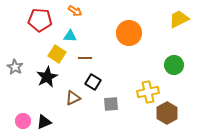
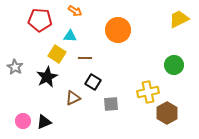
orange circle: moved 11 px left, 3 px up
